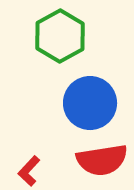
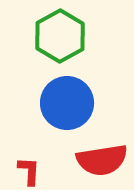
blue circle: moved 23 px left
red L-shape: rotated 140 degrees clockwise
